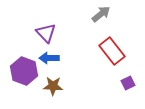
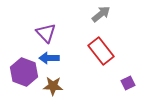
red rectangle: moved 11 px left
purple hexagon: moved 1 px down
